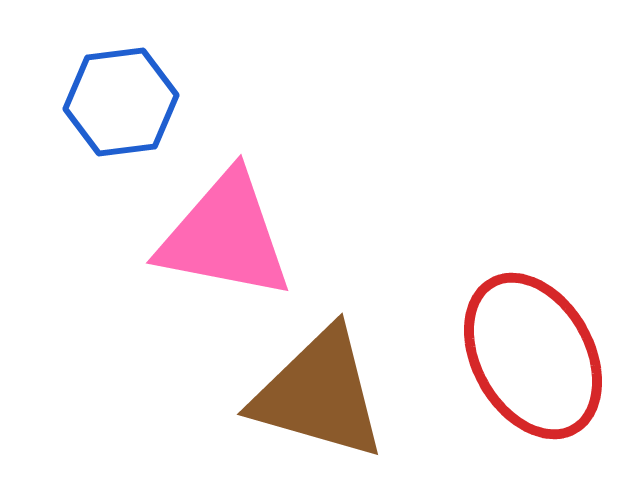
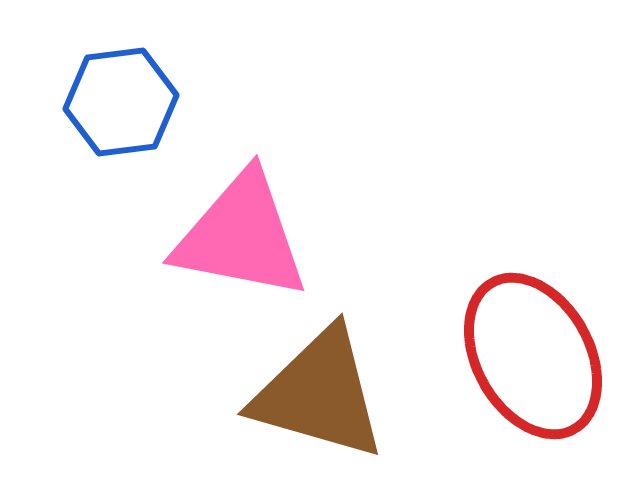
pink triangle: moved 16 px right
